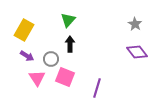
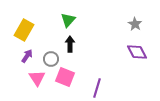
purple diamond: rotated 10 degrees clockwise
purple arrow: rotated 88 degrees counterclockwise
